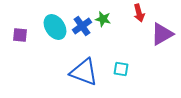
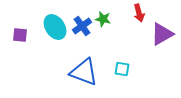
cyan square: moved 1 px right
